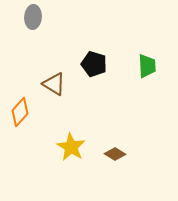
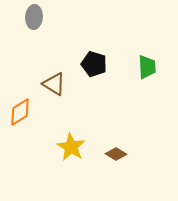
gray ellipse: moved 1 px right
green trapezoid: moved 1 px down
orange diamond: rotated 16 degrees clockwise
brown diamond: moved 1 px right
